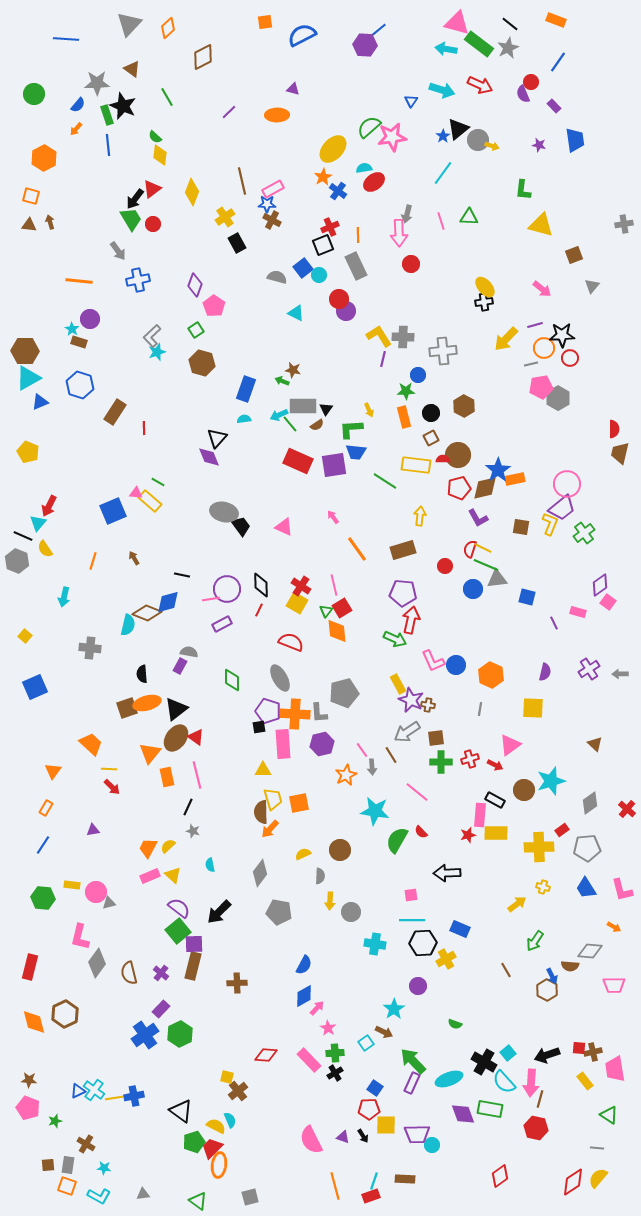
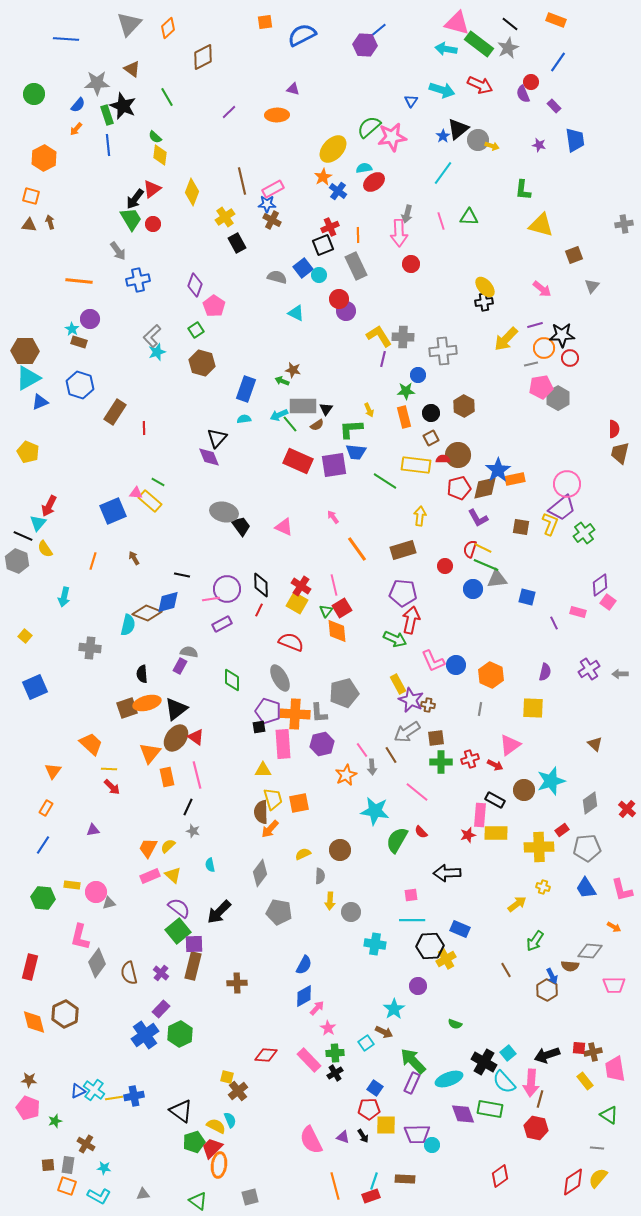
black hexagon at (423, 943): moved 7 px right, 3 px down
